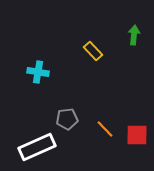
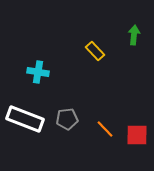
yellow rectangle: moved 2 px right
white rectangle: moved 12 px left, 28 px up; rotated 45 degrees clockwise
